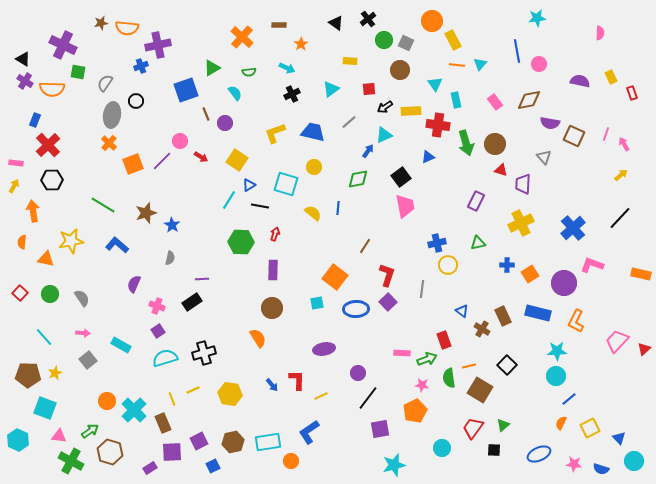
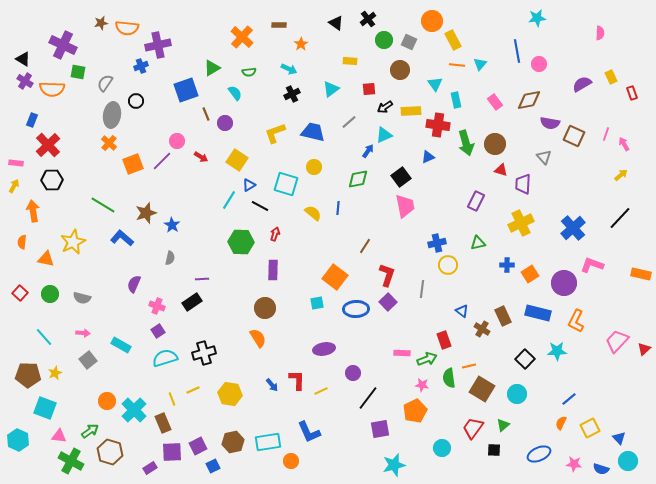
gray square at (406, 43): moved 3 px right, 1 px up
cyan arrow at (287, 68): moved 2 px right, 1 px down
purple semicircle at (580, 81): moved 2 px right, 3 px down; rotated 42 degrees counterclockwise
blue rectangle at (35, 120): moved 3 px left
pink circle at (180, 141): moved 3 px left
black line at (260, 206): rotated 18 degrees clockwise
yellow star at (71, 241): moved 2 px right, 1 px down; rotated 15 degrees counterclockwise
blue L-shape at (117, 245): moved 5 px right, 7 px up
gray semicircle at (82, 298): rotated 138 degrees clockwise
brown circle at (272, 308): moved 7 px left
black square at (507, 365): moved 18 px right, 6 px up
purple circle at (358, 373): moved 5 px left
cyan circle at (556, 376): moved 39 px left, 18 px down
brown square at (480, 390): moved 2 px right, 1 px up
yellow line at (321, 396): moved 5 px up
blue L-shape at (309, 432): rotated 80 degrees counterclockwise
purple square at (199, 441): moved 1 px left, 5 px down
cyan circle at (634, 461): moved 6 px left
